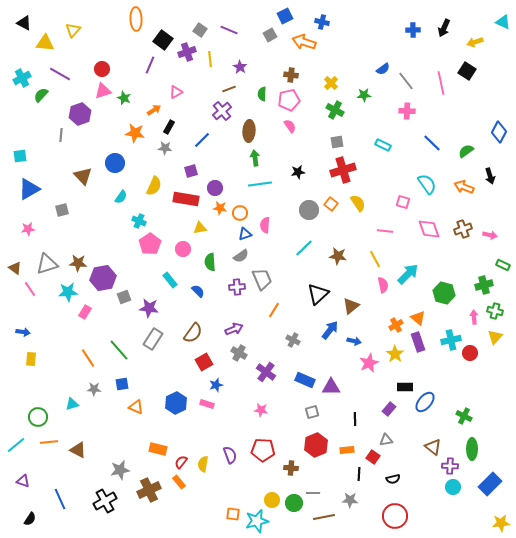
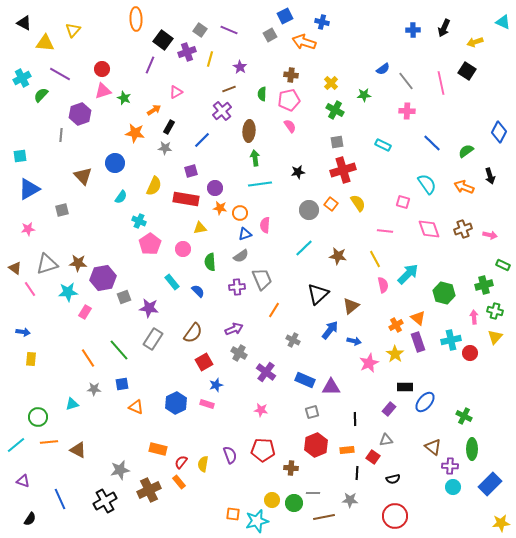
yellow line at (210, 59): rotated 21 degrees clockwise
cyan rectangle at (170, 280): moved 2 px right, 2 px down
black line at (359, 474): moved 2 px left, 1 px up
